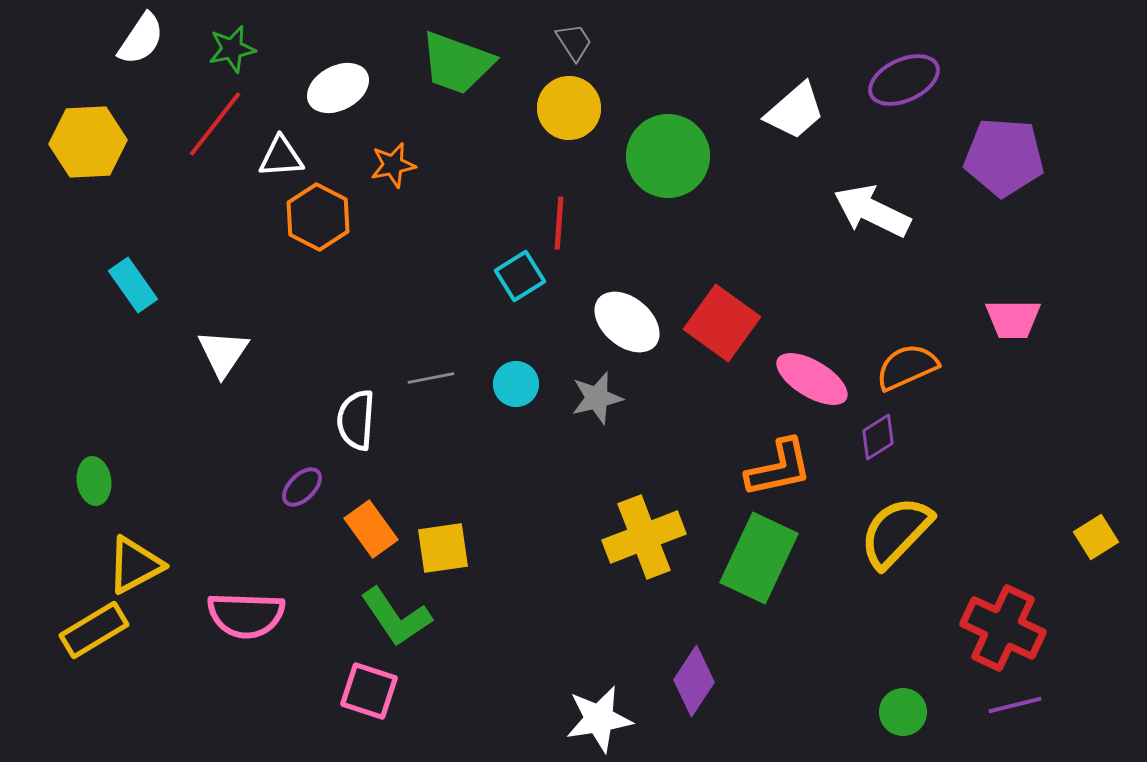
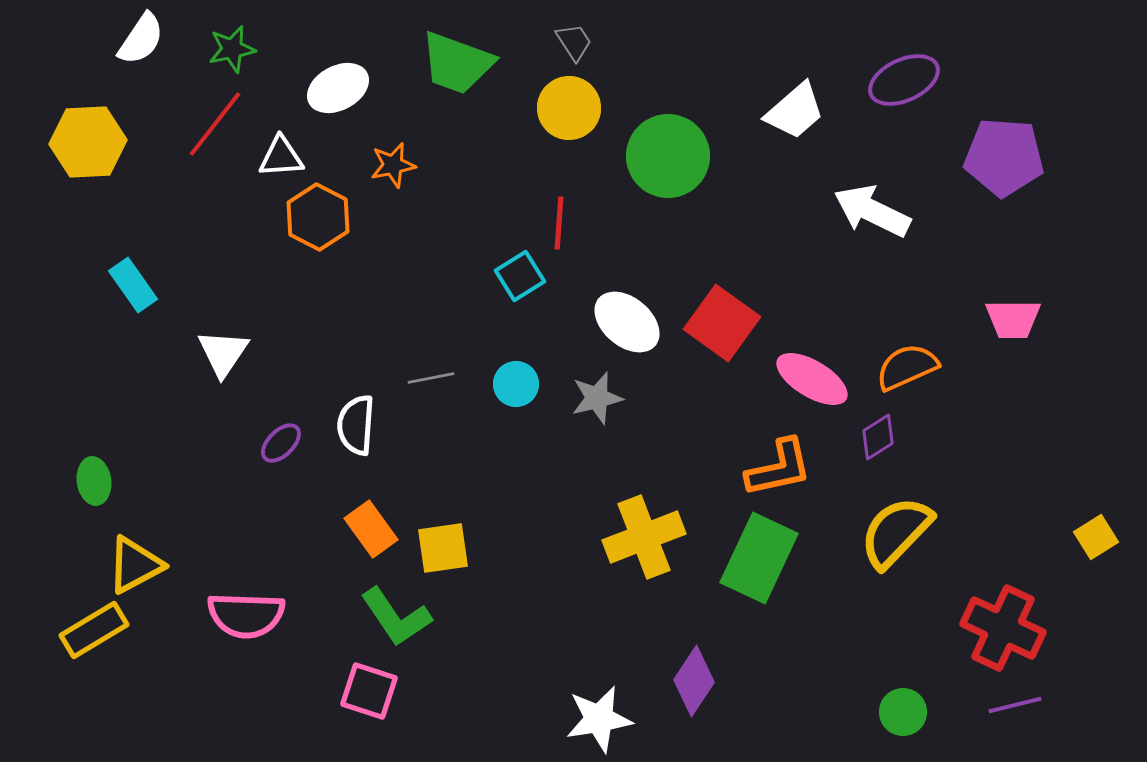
white semicircle at (356, 420): moved 5 px down
purple ellipse at (302, 487): moved 21 px left, 44 px up
